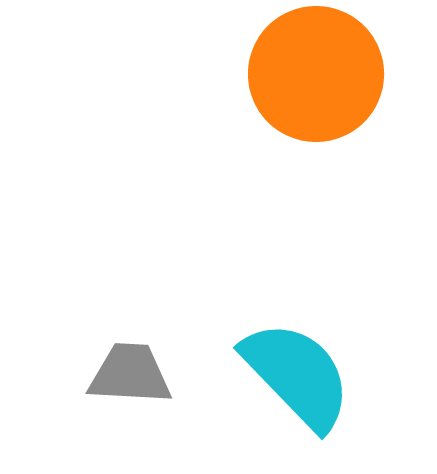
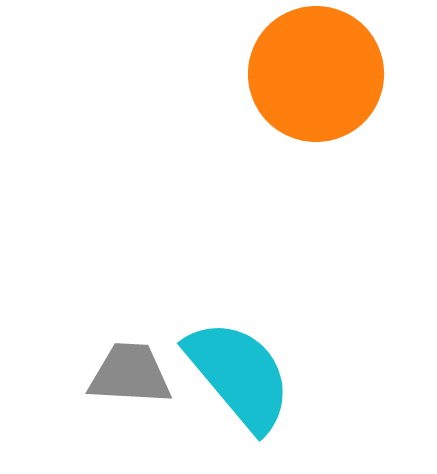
cyan semicircle: moved 58 px left; rotated 4 degrees clockwise
